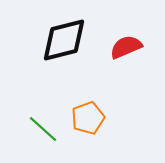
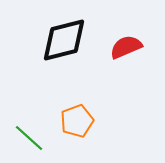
orange pentagon: moved 11 px left, 3 px down
green line: moved 14 px left, 9 px down
